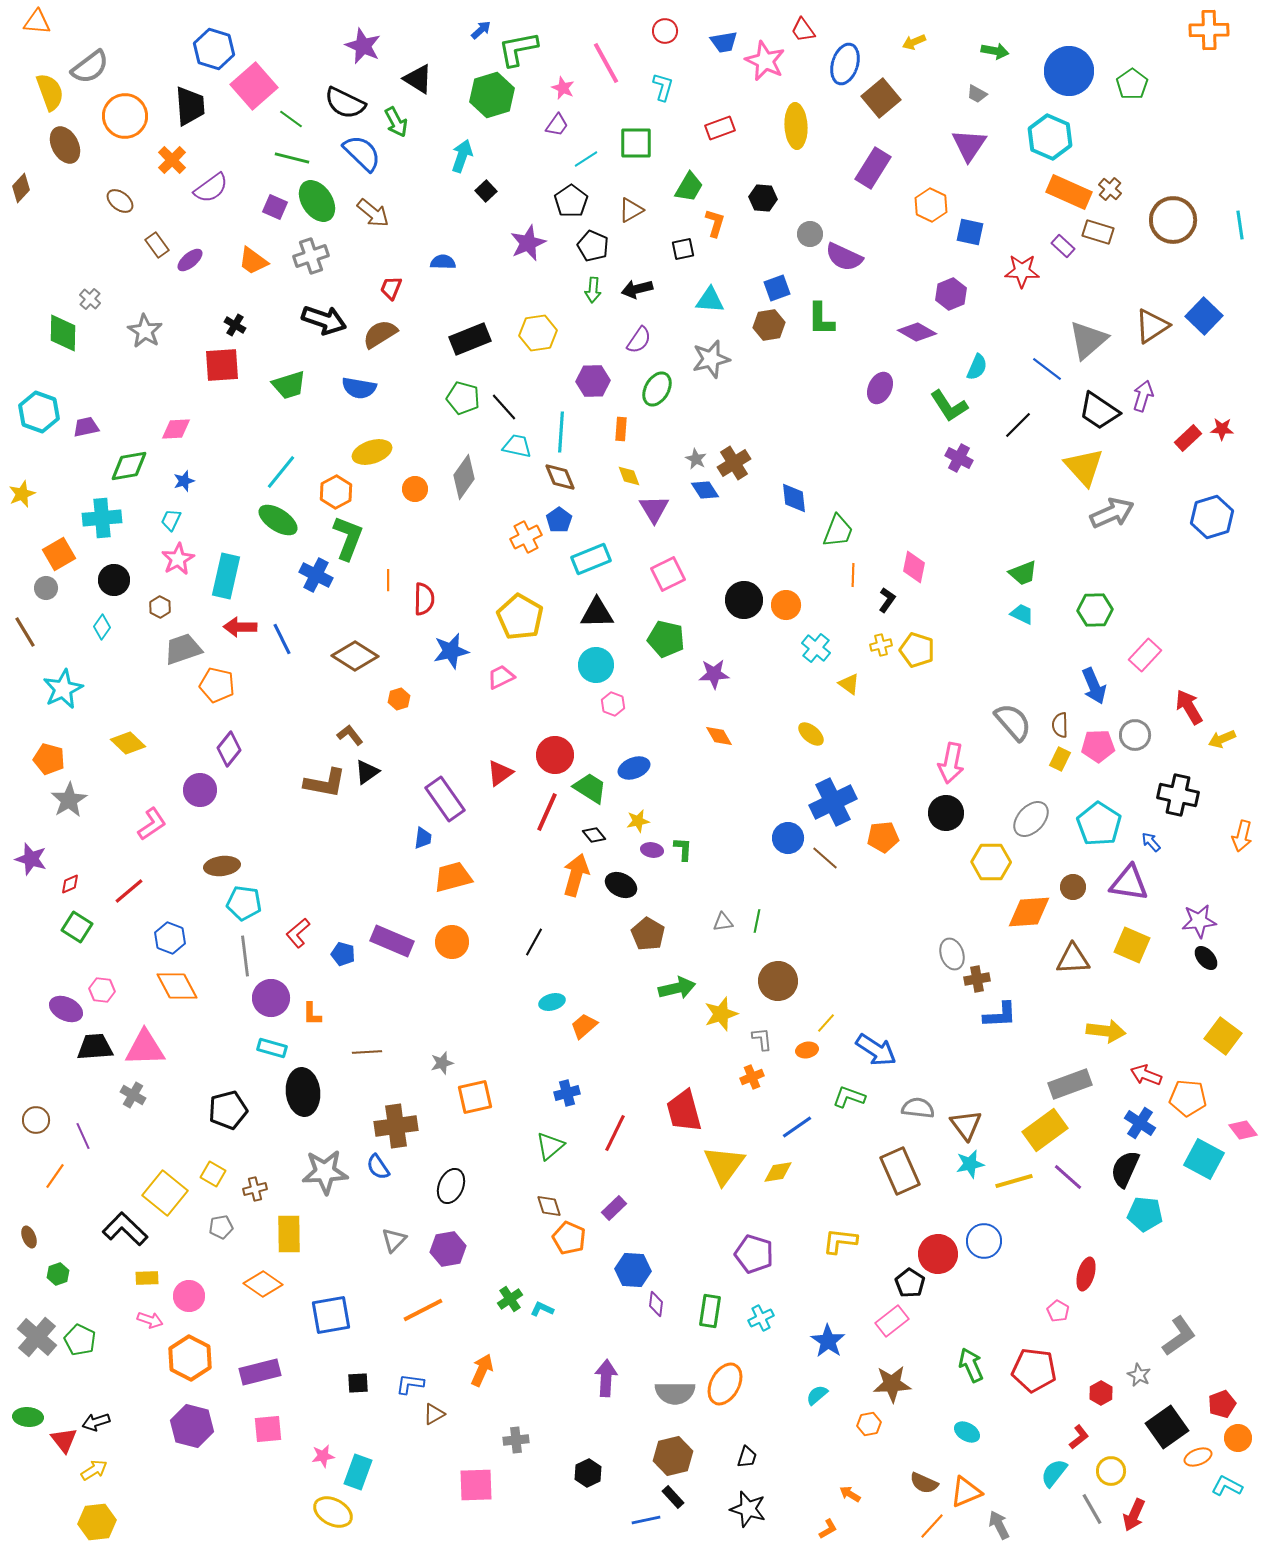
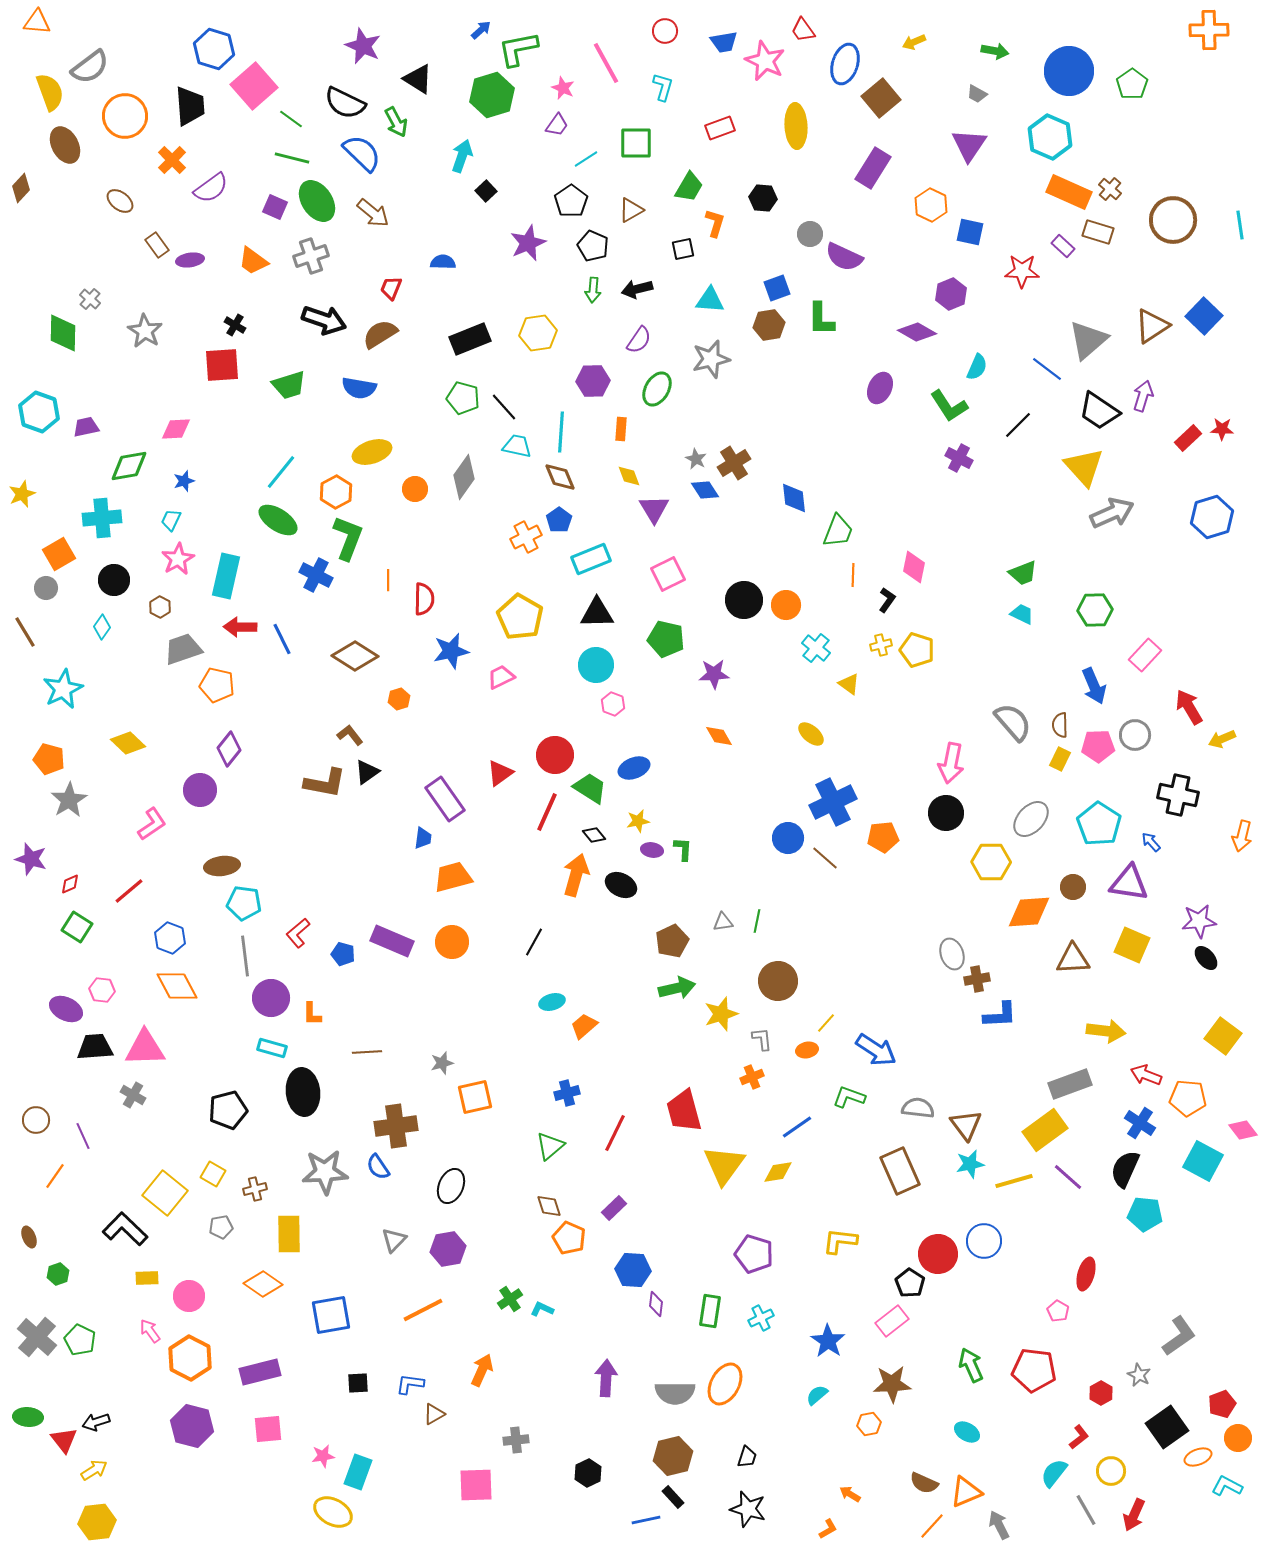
purple ellipse at (190, 260): rotated 32 degrees clockwise
brown pentagon at (648, 934): moved 24 px right, 7 px down; rotated 16 degrees clockwise
cyan square at (1204, 1159): moved 1 px left, 2 px down
pink arrow at (150, 1320): moved 11 px down; rotated 145 degrees counterclockwise
gray line at (1092, 1509): moved 6 px left, 1 px down
